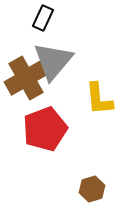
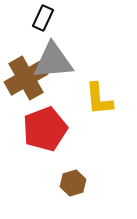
gray triangle: rotated 45 degrees clockwise
brown hexagon: moved 19 px left, 6 px up
